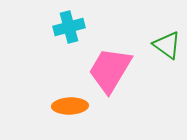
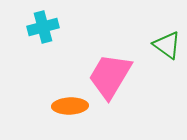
cyan cross: moved 26 px left
pink trapezoid: moved 6 px down
